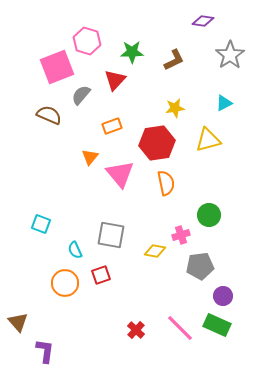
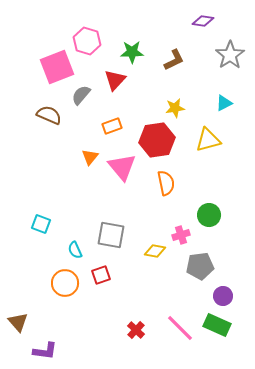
red hexagon: moved 3 px up
pink triangle: moved 2 px right, 7 px up
purple L-shape: rotated 90 degrees clockwise
